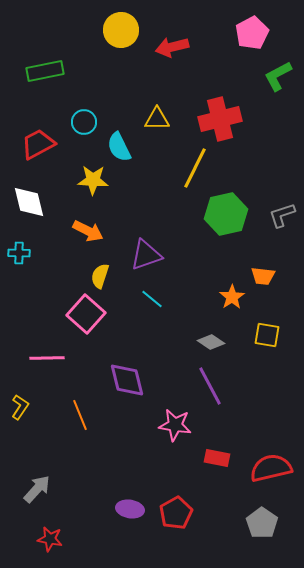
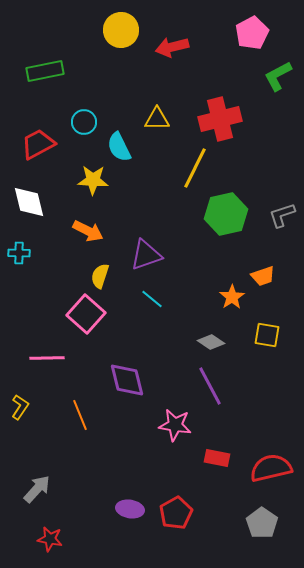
orange trapezoid: rotated 25 degrees counterclockwise
